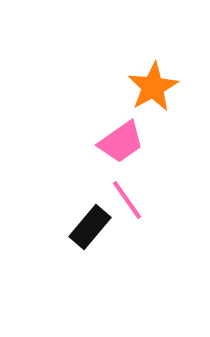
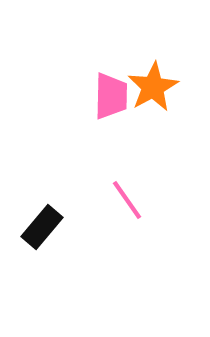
pink trapezoid: moved 10 px left, 46 px up; rotated 54 degrees counterclockwise
black rectangle: moved 48 px left
